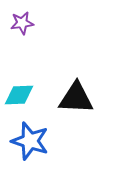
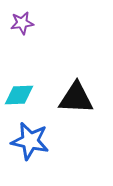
blue star: rotated 6 degrees counterclockwise
